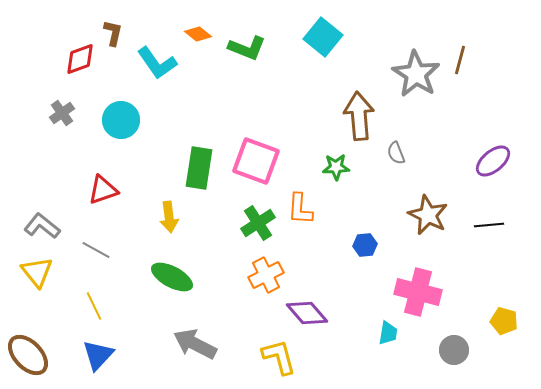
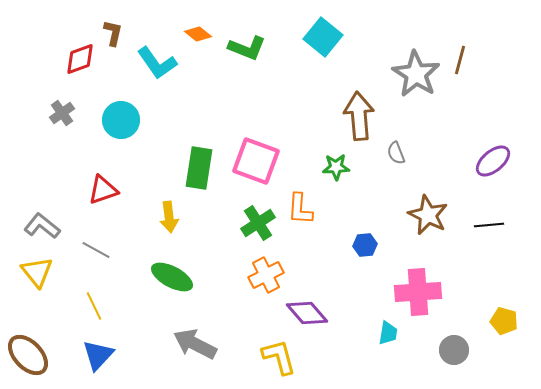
pink cross: rotated 18 degrees counterclockwise
